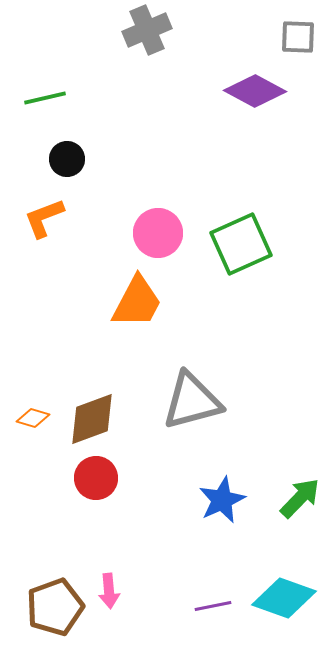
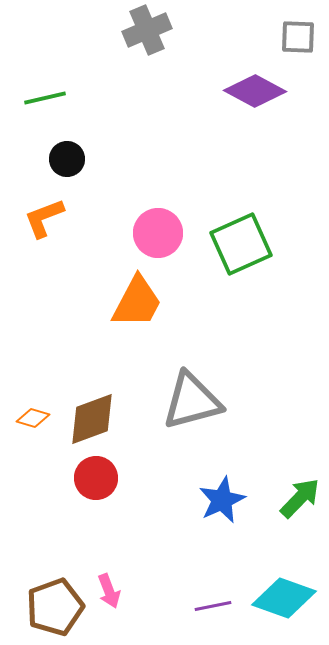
pink arrow: rotated 16 degrees counterclockwise
